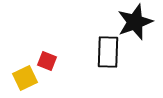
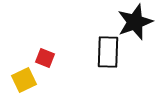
red square: moved 2 px left, 3 px up
yellow square: moved 1 px left, 2 px down
